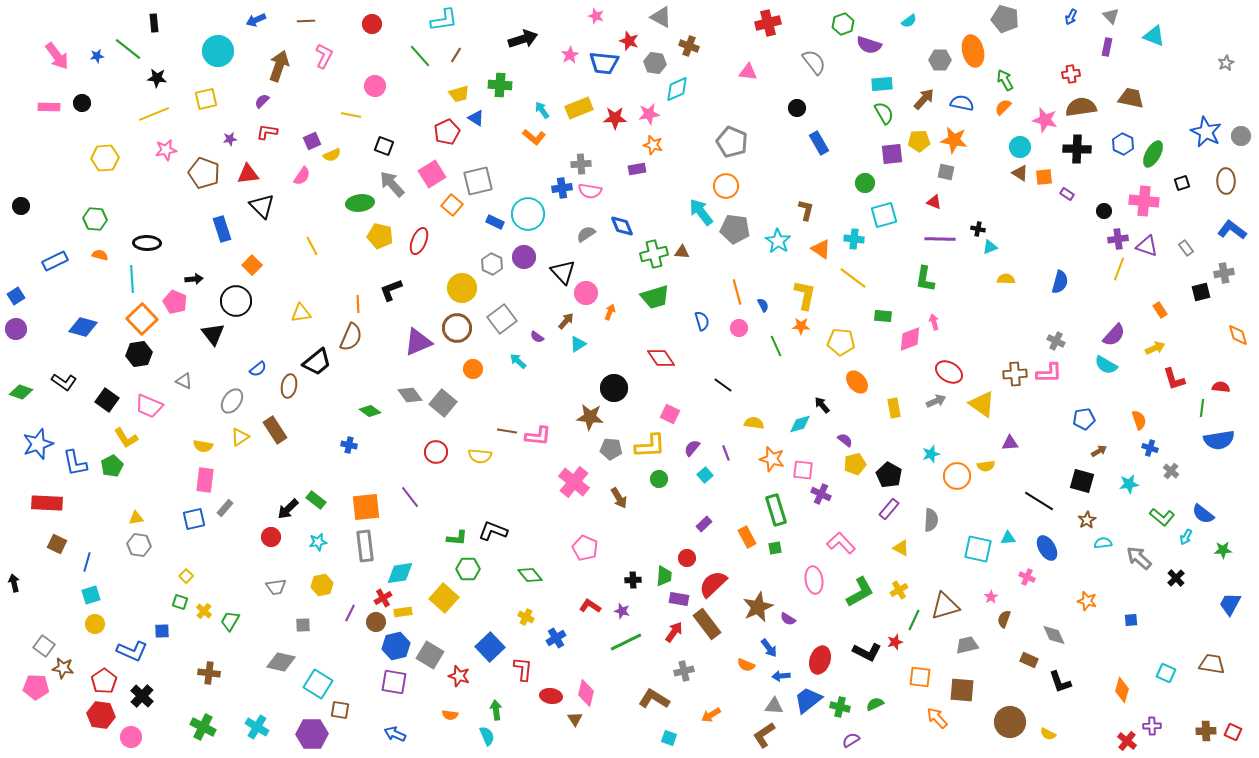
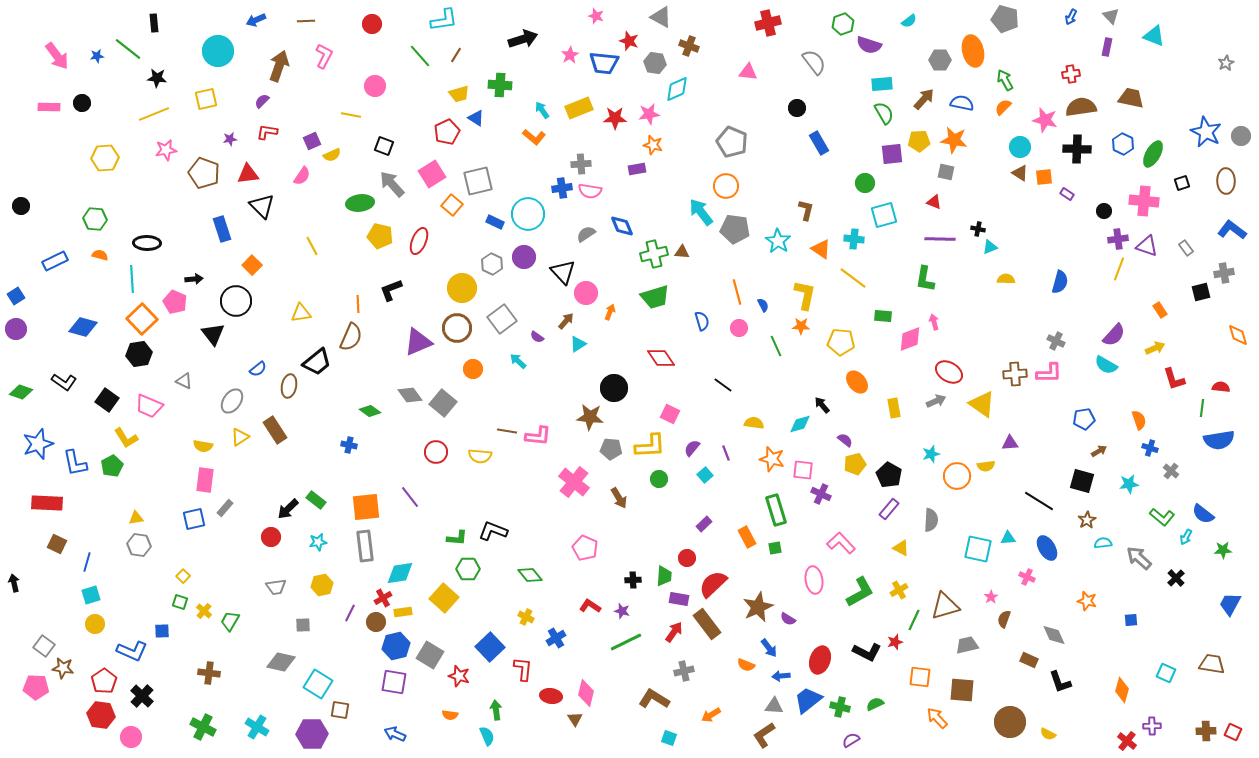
yellow square at (186, 576): moved 3 px left
